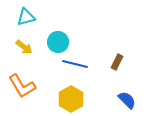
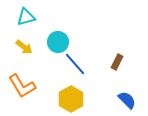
blue line: rotated 35 degrees clockwise
